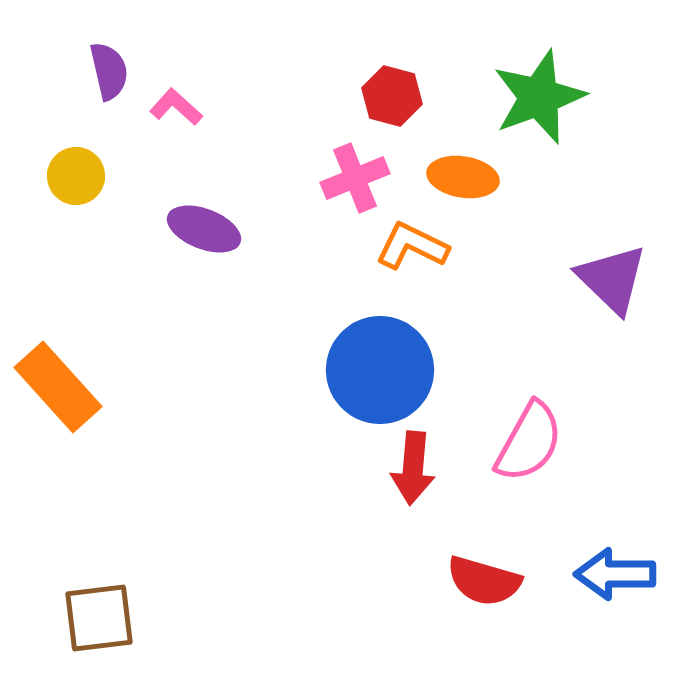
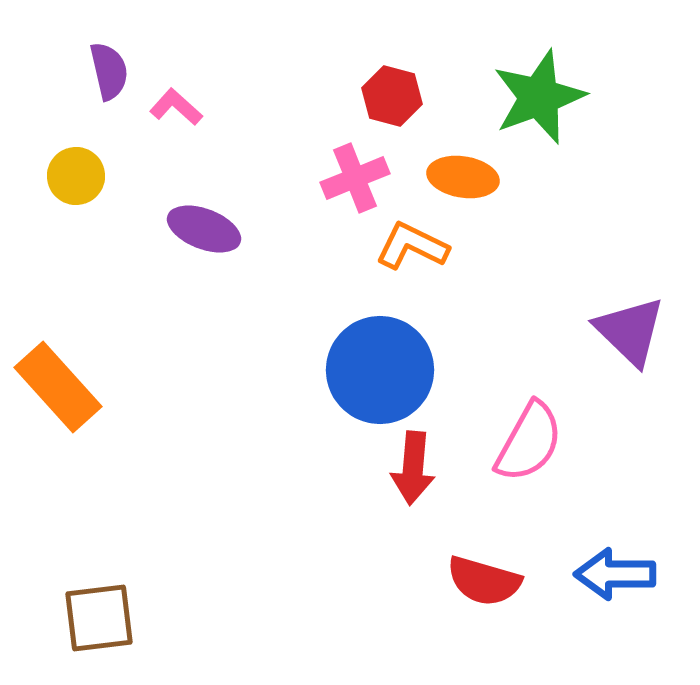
purple triangle: moved 18 px right, 52 px down
